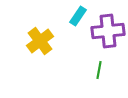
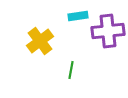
cyan rectangle: rotated 48 degrees clockwise
green line: moved 28 px left
